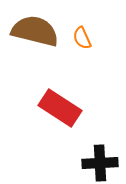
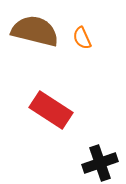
red rectangle: moved 9 px left, 2 px down
black cross: rotated 16 degrees counterclockwise
